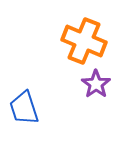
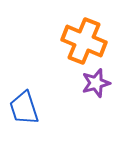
purple star: moved 1 px up; rotated 20 degrees clockwise
